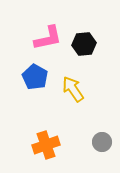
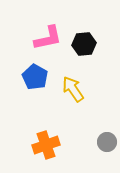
gray circle: moved 5 px right
